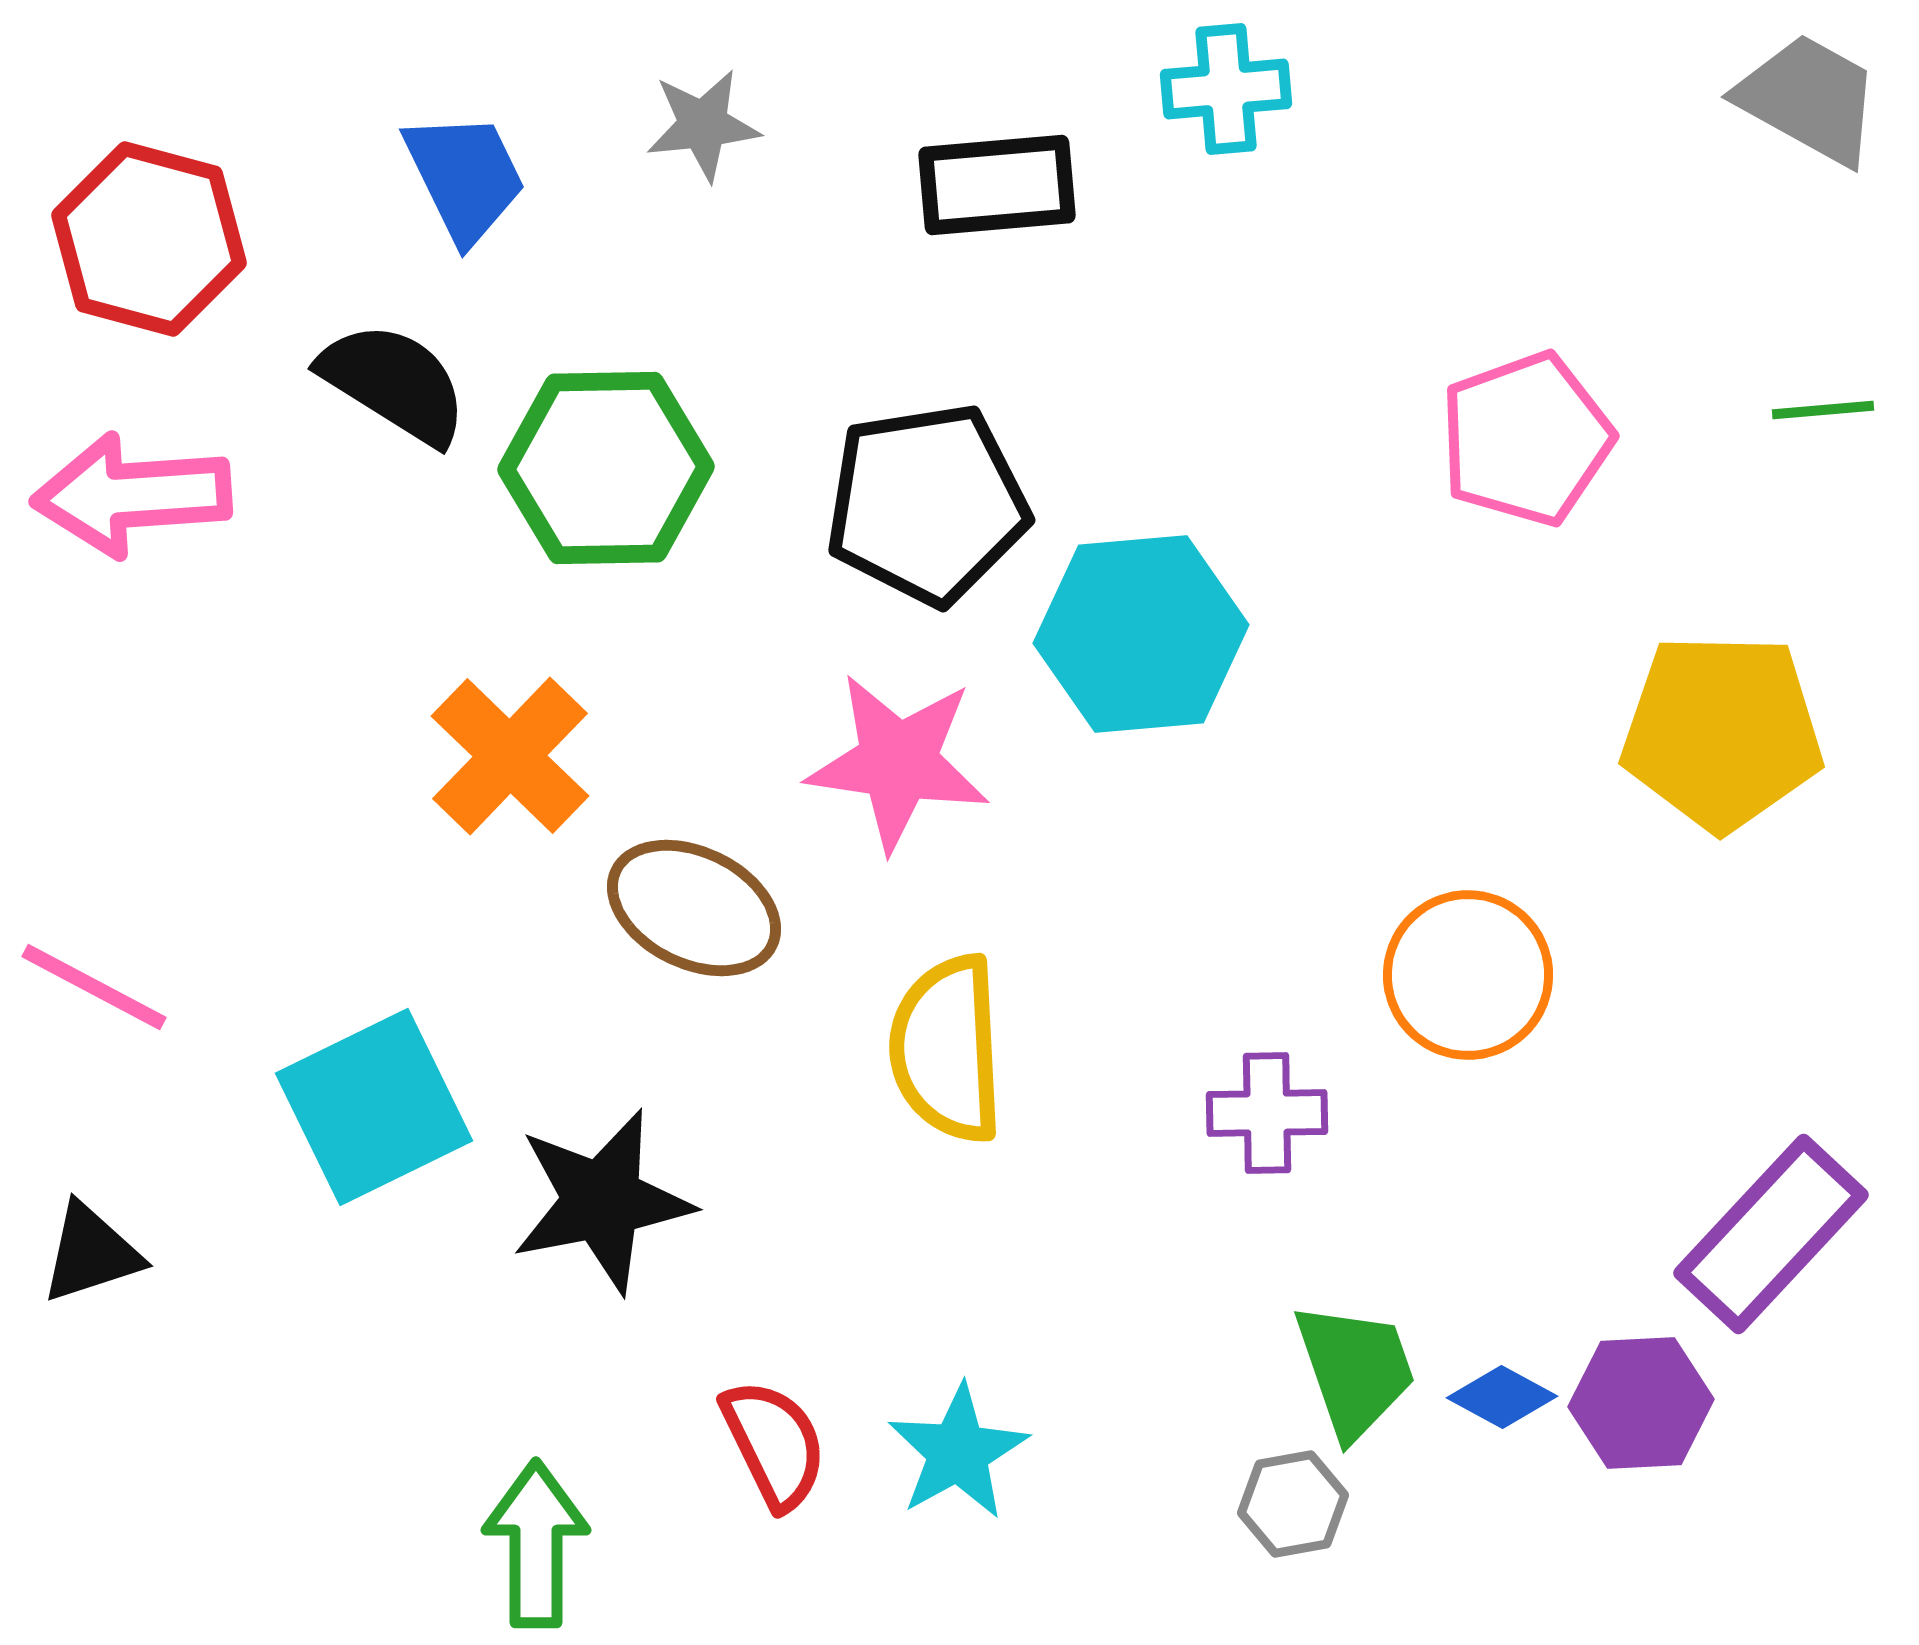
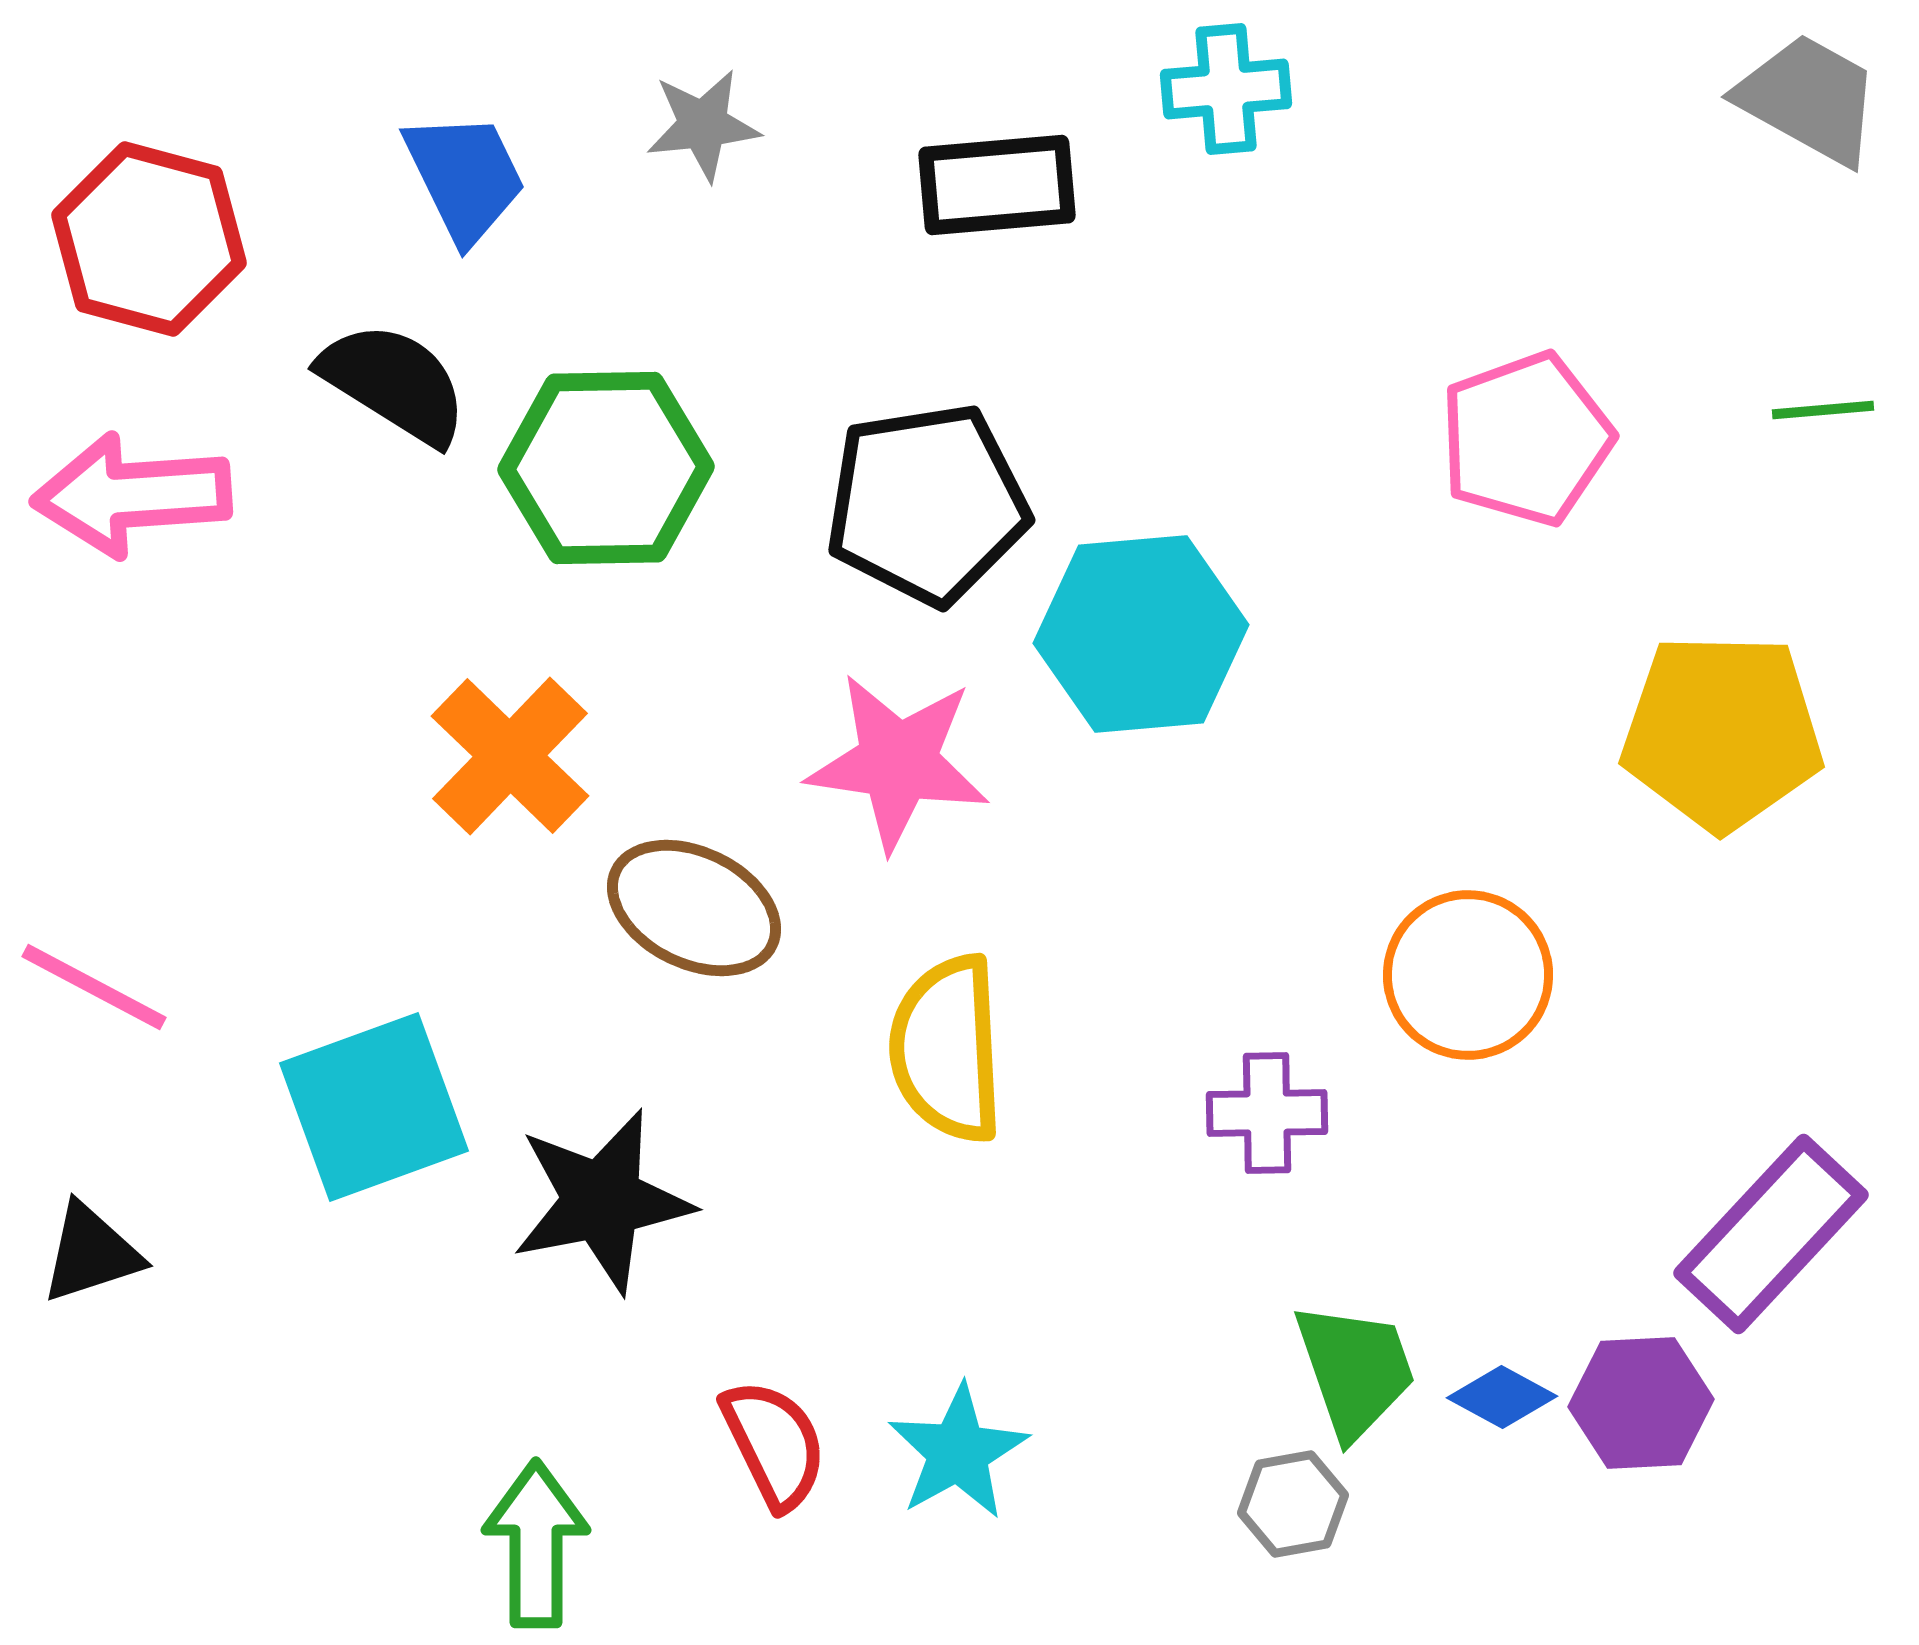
cyan square: rotated 6 degrees clockwise
